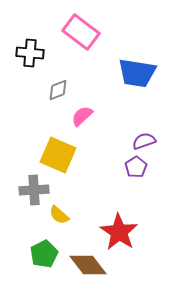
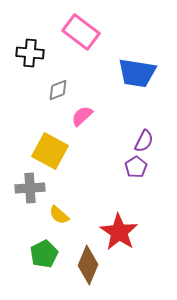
purple semicircle: rotated 135 degrees clockwise
yellow square: moved 8 px left, 4 px up; rotated 6 degrees clockwise
gray cross: moved 4 px left, 2 px up
brown diamond: rotated 60 degrees clockwise
